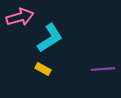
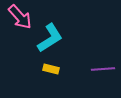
pink arrow: rotated 64 degrees clockwise
yellow rectangle: moved 8 px right; rotated 14 degrees counterclockwise
